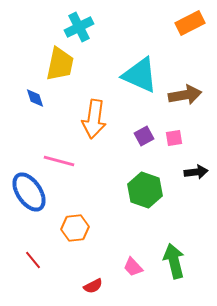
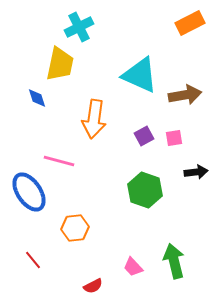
blue diamond: moved 2 px right
